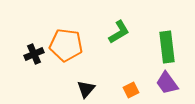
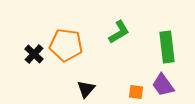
black cross: rotated 24 degrees counterclockwise
purple trapezoid: moved 4 px left, 2 px down
orange square: moved 5 px right, 2 px down; rotated 35 degrees clockwise
